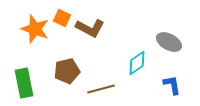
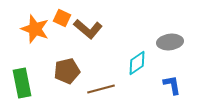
brown L-shape: moved 2 px left, 1 px down; rotated 12 degrees clockwise
gray ellipse: moved 1 px right; rotated 35 degrees counterclockwise
green rectangle: moved 2 px left
